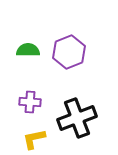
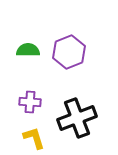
yellow L-shape: moved 1 px up; rotated 85 degrees clockwise
